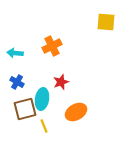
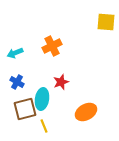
cyan arrow: rotated 28 degrees counterclockwise
orange ellipse: moved 10 px right
